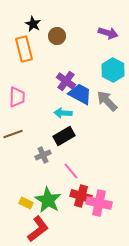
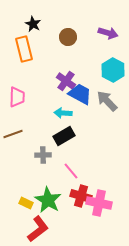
brown circle: moved 11 px right, 1 px down
gray cross: rotated 21 degrees clockwise
